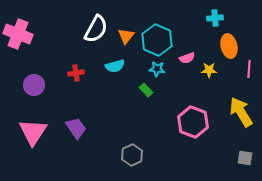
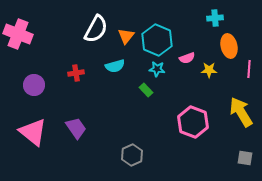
pink triangle: rotated 24 degrees counterclockwise
